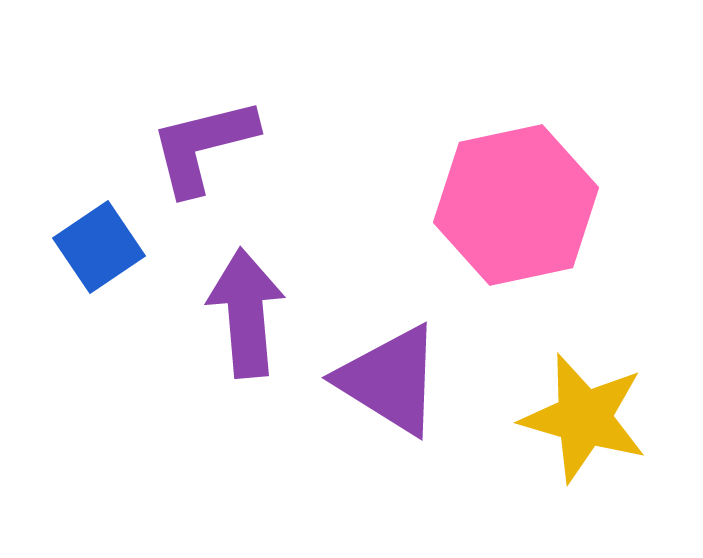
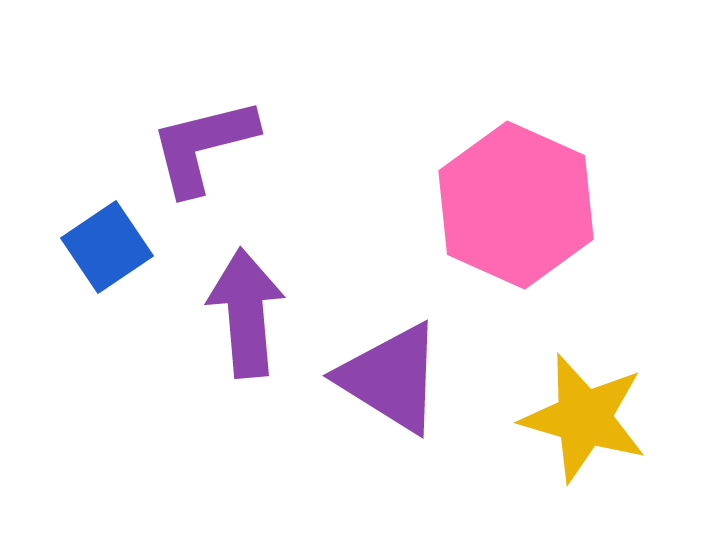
pink hexagon: rotated 24 degrees counterclockwise
blue square: moved 8 px right
purple triangle: moved 1 px right, 2 px up
